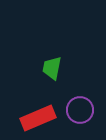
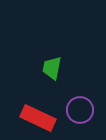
red rectangle: rotated 48 degrees clockwise
